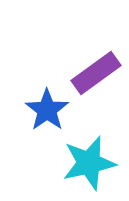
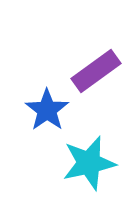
purple rectangle: moved 2 px up
